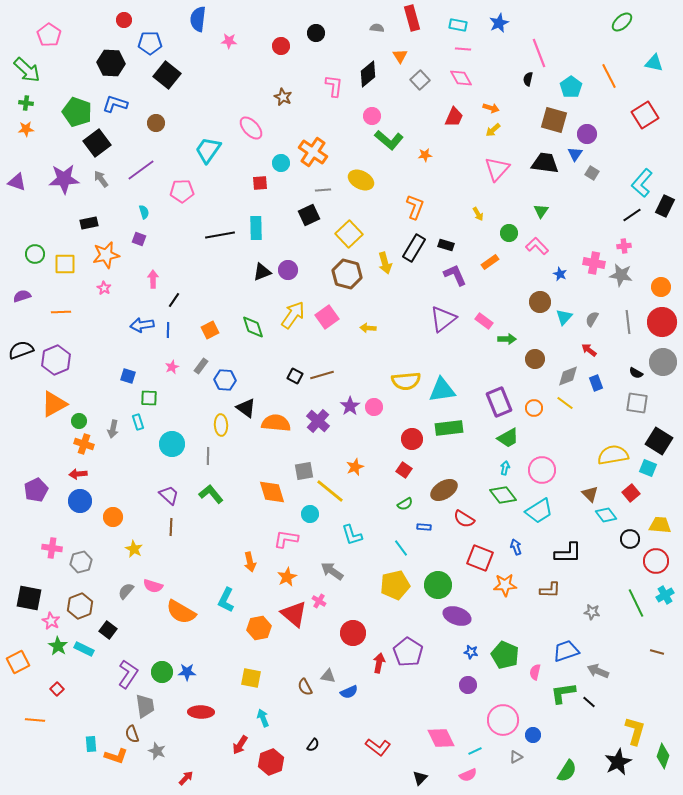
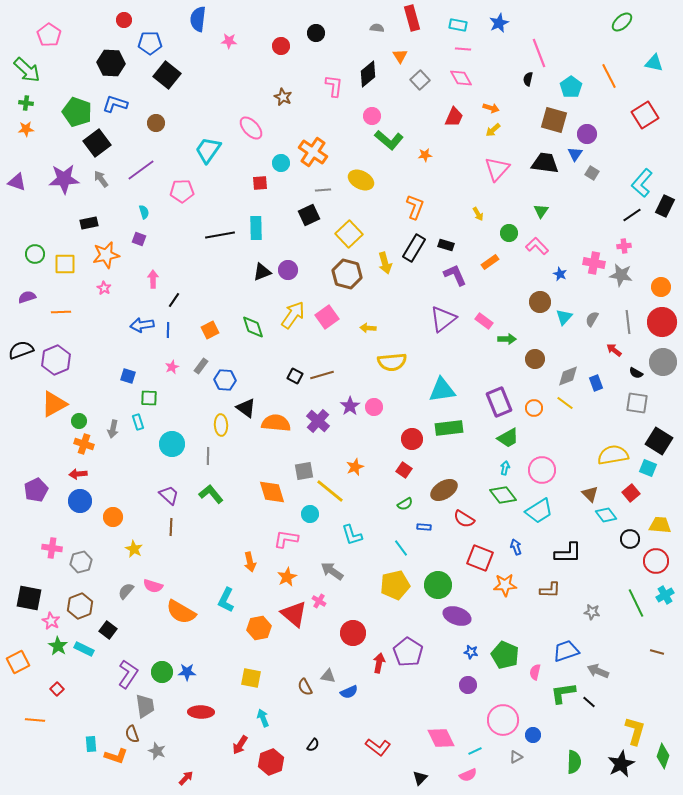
purple semicircle at (22, 296): moved 5 px right, 1 px down
red arrow at (589, 350): moved 25 px right
yellow semicircle at (406, 381): moved 14 px left, 19 px up
black star at (618, 762): moved 3 px right, 2 px down
green semicircle at (567, 771): moved 7 px right, 9 px up; rotated 30 degrees counterclockwise
